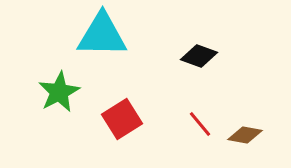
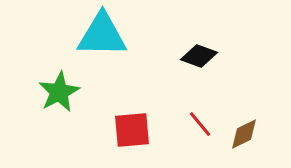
red square: moved 10 px right, 11 px down; rotated 27 degrees clockwise
brown diamond: moved 1 px left, 1 px up; rotated 36 degrees counterclockwise
